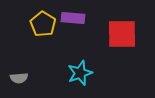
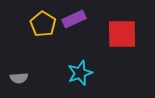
purple rectangle: moved 1 px right, 1 px down; rotated 30 degrees counterclockwise
